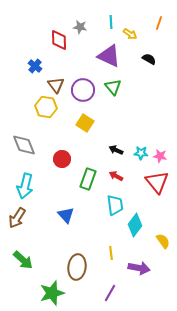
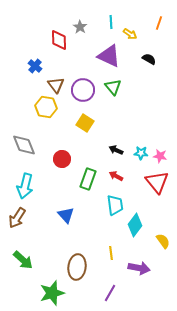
gray star: rotated 24 degrees clockwise
